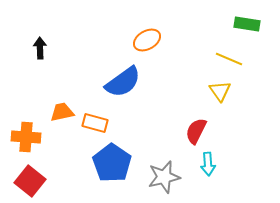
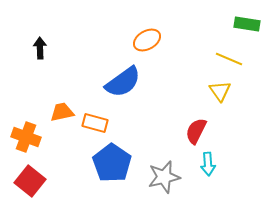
orange cross: rotated 16 degrees clockwise
